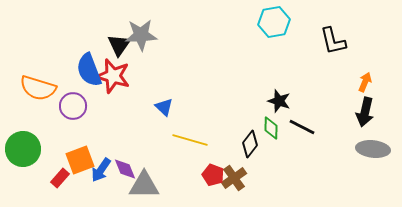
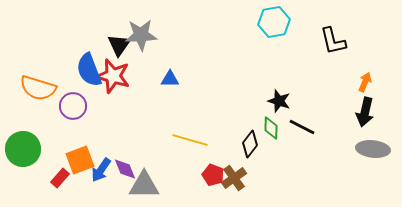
blue triangle: moved 6 px right, 28 px up; rotated 42 degrees counterclockwise
